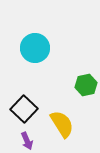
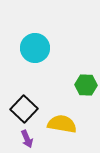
green hexagon: rotated 15 degrees clockwise
yellow semicircle: rotated 48 degrees counterclockwise
purple arrow: moved 2 px up
